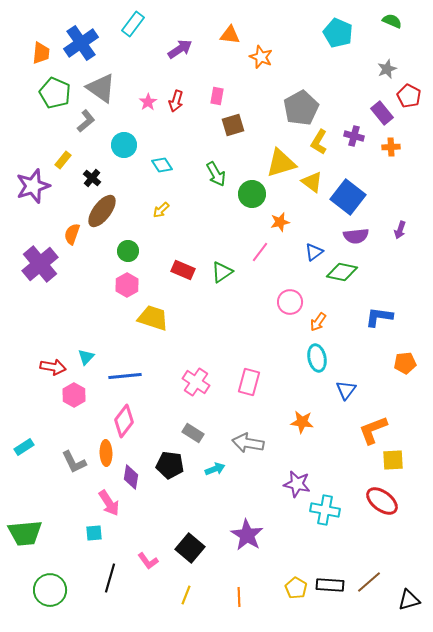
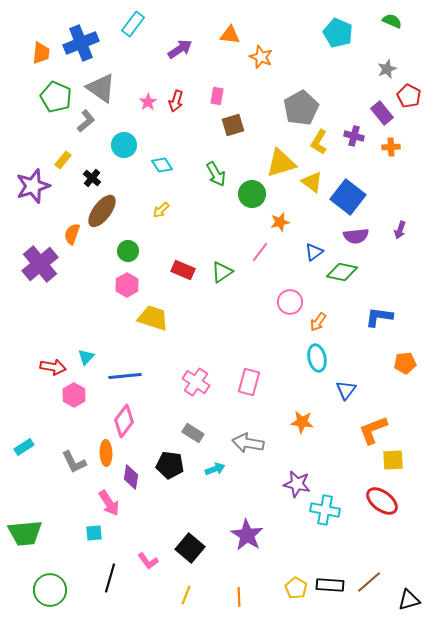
blue cross at (81, 43): rotated 12 degrees clockwise
green pentagon at (55, 93): moved 1 px right, 4 px down
